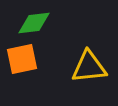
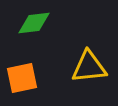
orange square: moved 19 px down
